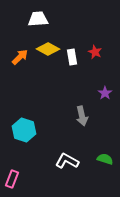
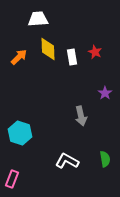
yellow diamond: rotated 60 degrees clockwise
orange arrow: moved 1 px left
gray arrow: moved 1 px left
cyan hexagon: moved 4 px left, 3 px down
green semicircle: rotated 63 degrees clockwise
